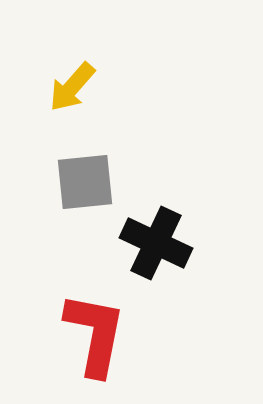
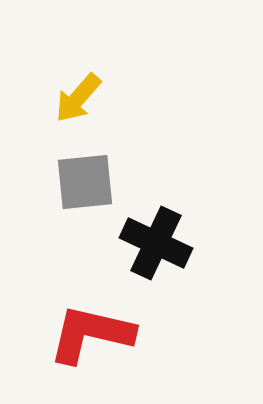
yellow arrow: moved 6 px right, 11 px down
red L-shape: moved 4 px left; rotated 88 degrees counterclockwise
